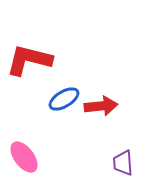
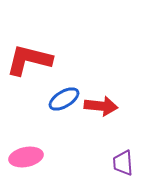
red arrow: rotated 12 degrees clockwise
pink ellipse: moved 2 px right; rotated 64 degrees counterclockwise
